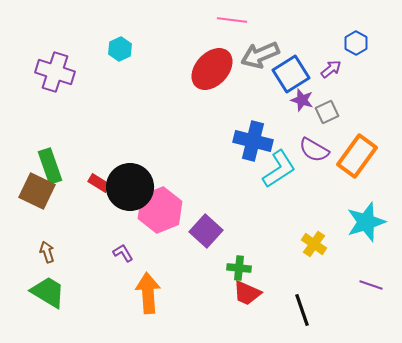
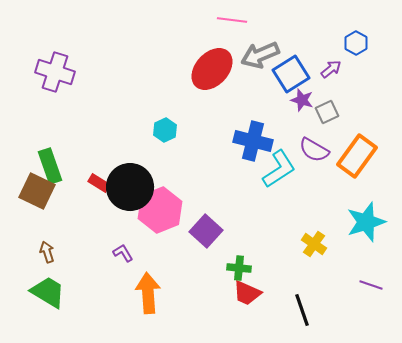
cyan hexagon: moved 45 px right, 81 px down
